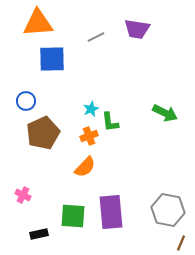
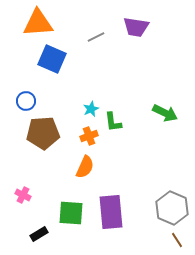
purple trapezoid: moved 1 px left, 2 px up
blue square: rotated 24 degrees clockwise
green L-shape: moved 3 px right
brown pentagon: rotated 20 degrees clockwise
orange semicircle: rotated 20 degrees counterclockwise
gray hexagon: moved 4 px right, 2 px up; rotated 12 degrees clockwise
green square: moved 2 px left, 3 px up
black rectangle: rotated 18 degrees counterclockwise
brown line: moved 4 px left, 3 px up; rotated 56 degrees counterclockwise
